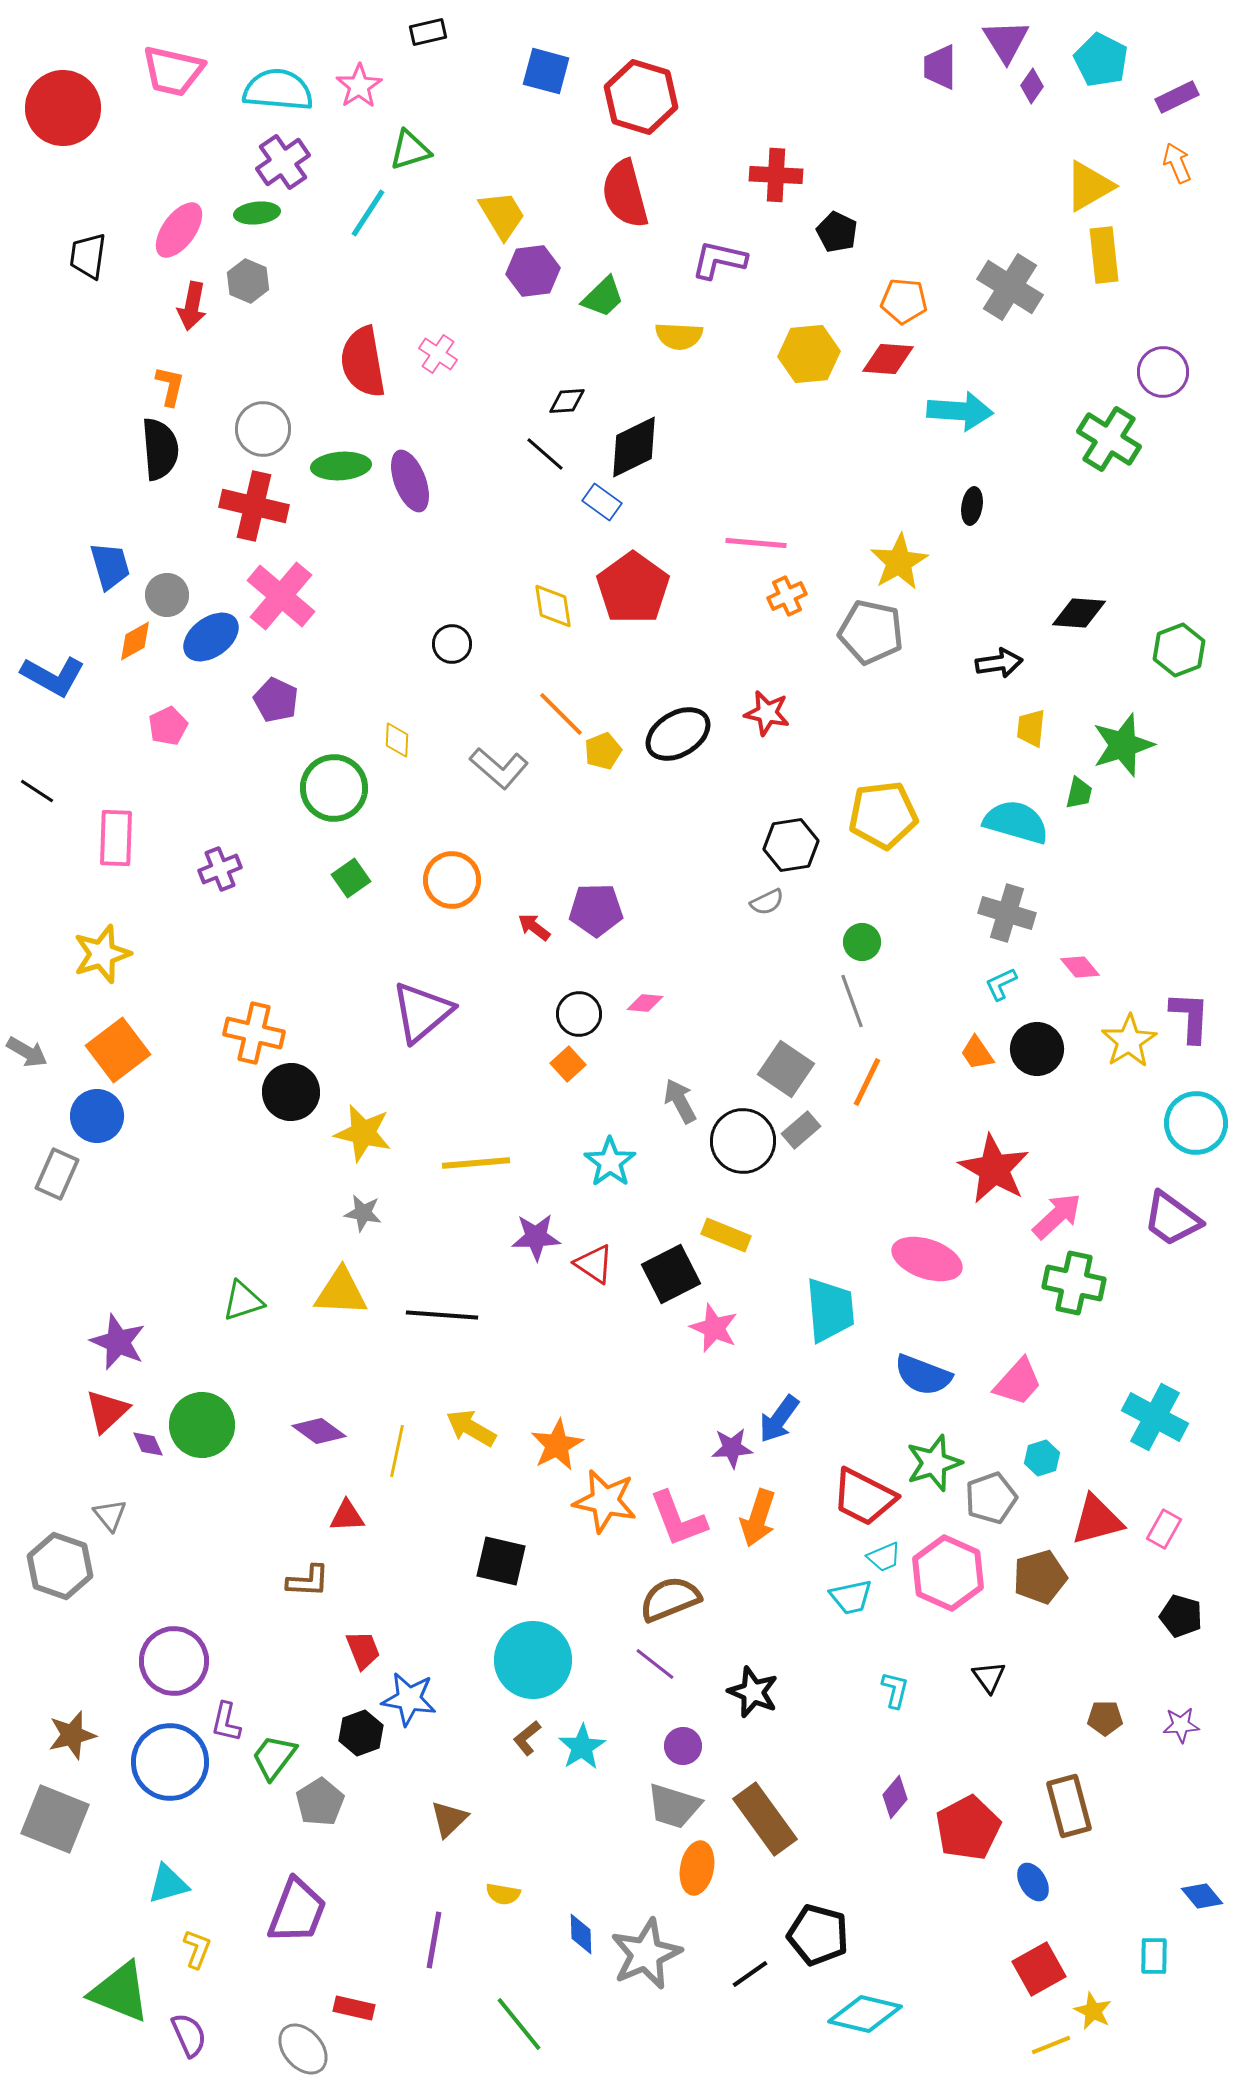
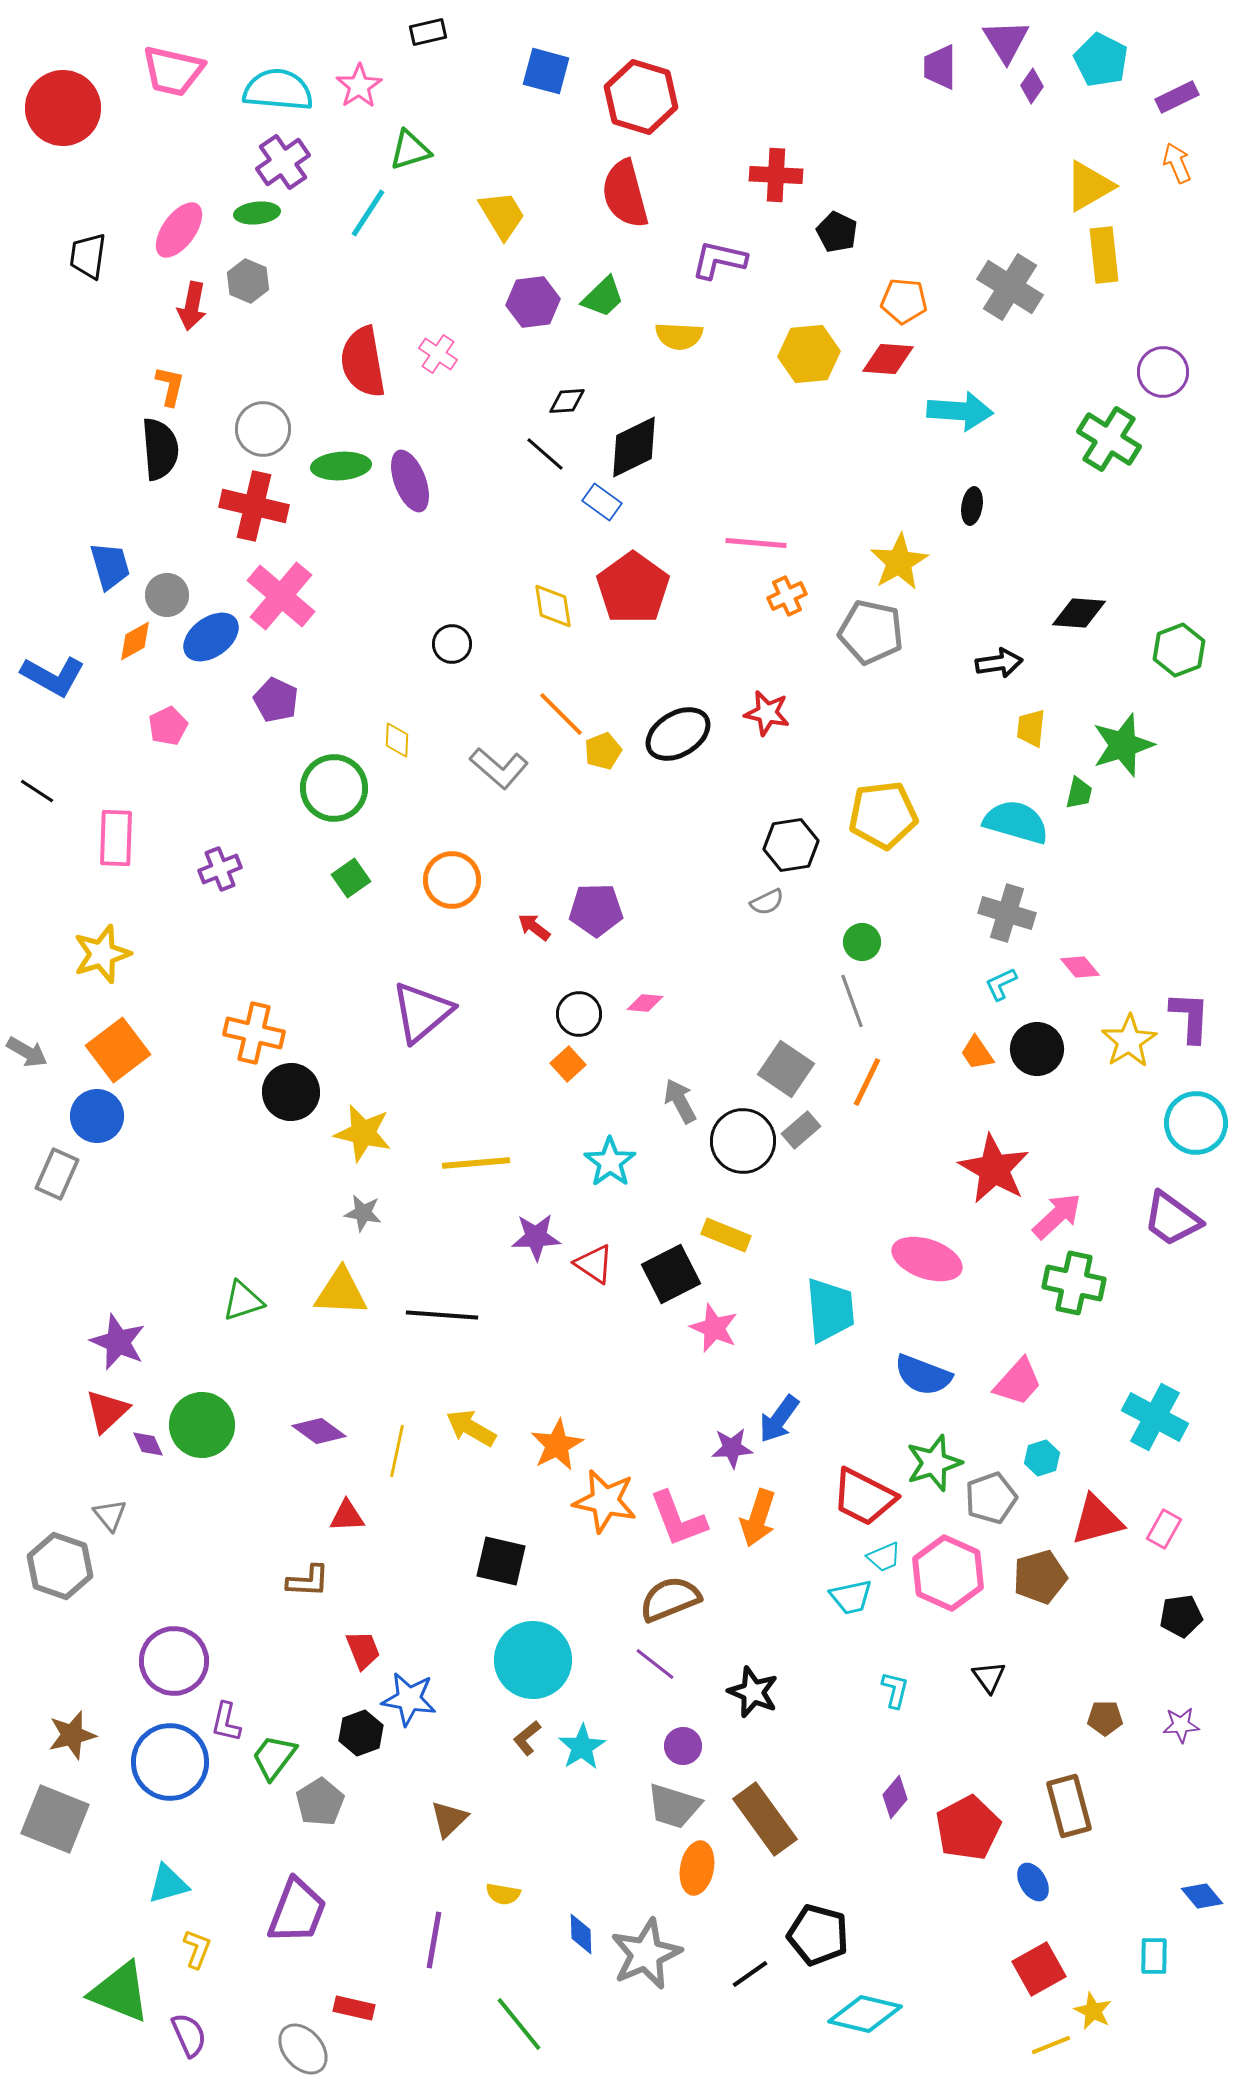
purple hexagon at (533, 271): moved 31 px down
black pentagon at (1181, 1616): rotated 24 degrees counterclockwise
